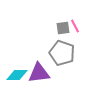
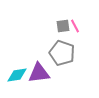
gray square: moved 2 px up
cyan diamond: rotated 10 degrees counterclockwise
